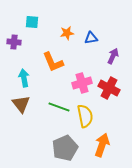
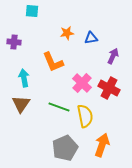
cyan square: moved 11 px up
pink cross: rotated 30 degrees counterclockwise
brown triangle: rotated 12 degrees clockwise
